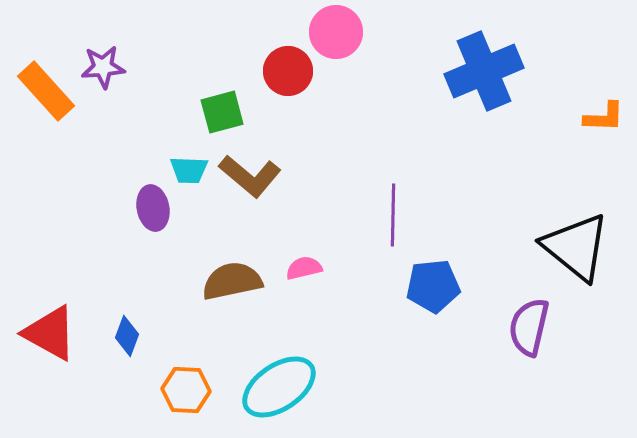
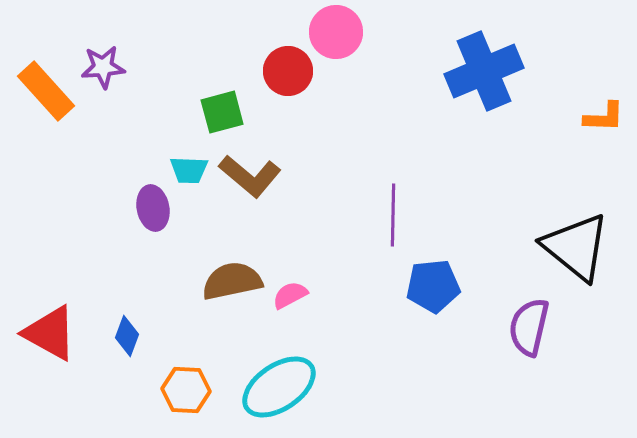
pink semicircle: moved 14 px left, 27 px down; rotated 15 degrees counterclockwise
